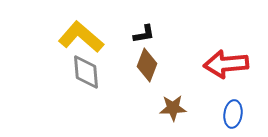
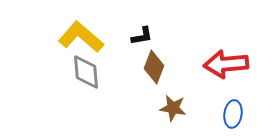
black L-shape: moved 2 px left, 2 px down
brown diamond: moved 7 px right, 2 px down
brown star: rotated 12 degrees clockwise
